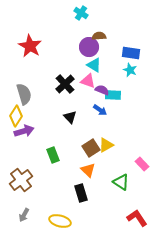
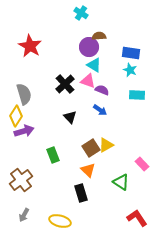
cyan rectangle: moved 24 px right
